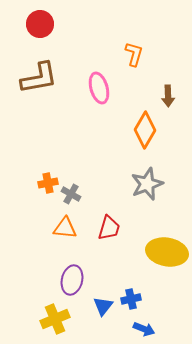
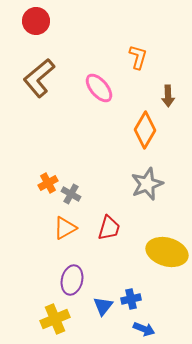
red circle: moved 4 px left, 3 px up
orange L-shape: moved 4 px right, 3 px down
brown L-shape: rotated 150 degrees clockwise
pink ellipse: rotated 24 degrees counterclockwise
orange cross: rotated 18 degrees counterclockwise
orange triangle: rotated 35 degrees counterclockwise
yellow ellipse: rotated 6 degrees clockwise
